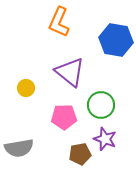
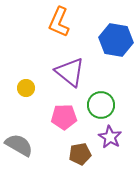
purple star: moved 5 px right, 2 px up; rotated 10 degrees clockwise
gray semicircle: moved 3 px up; rotated 140 degrees counterclockwise
